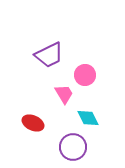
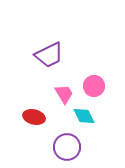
pink circle: moved 9 px right, 11 px down
cyan diamond: moved 4 px left, 2 px up
red ellipse: moved 1 px right, 6 px up; rotated 10 degrees counterclockwise
purple circle: moved 6 px left
